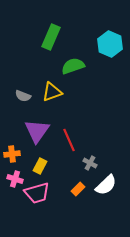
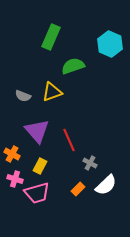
purple triangle: rotated 16 degrees counterclockwise
orange cross: rotated 35 degrees clockwise
